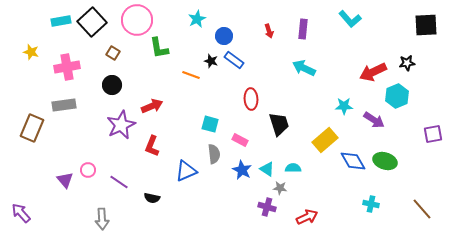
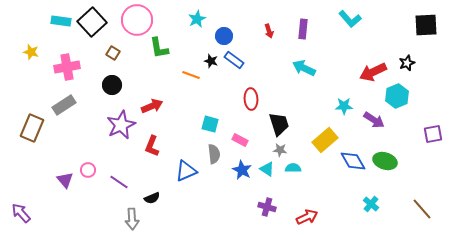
cyan rectangle at (61, 21): rotated 18 degrees clockwise
black star at (407, 63): rotated 14 degrees counterclockwise
gray rectangle at (64, 105): rotated 25 degrees counterclockwise
gray star at (280, 188): moved 38 px up
black semicircle at (152, 198): rotated 35 degrees counterclockwise
cyan cross at (371, 204): rotated 28 degrees clockwise
gray arrow at (102, 219): moved 30 px right
